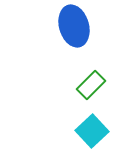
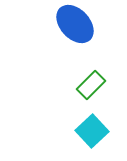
blue ellipse: moved 1 px right, 2 px up; rotated 27 degrees counterclockwise
